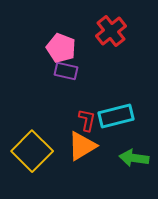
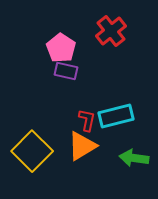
pink pentagon: rotated 12 degrees clockwise
